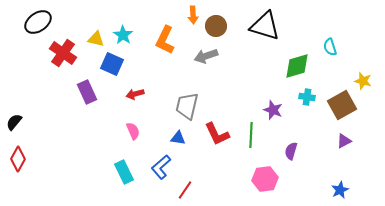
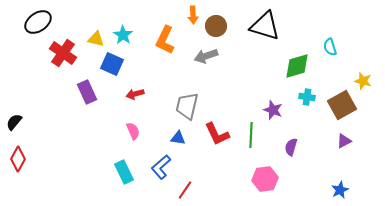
purple semicircle: moved 4 px up
